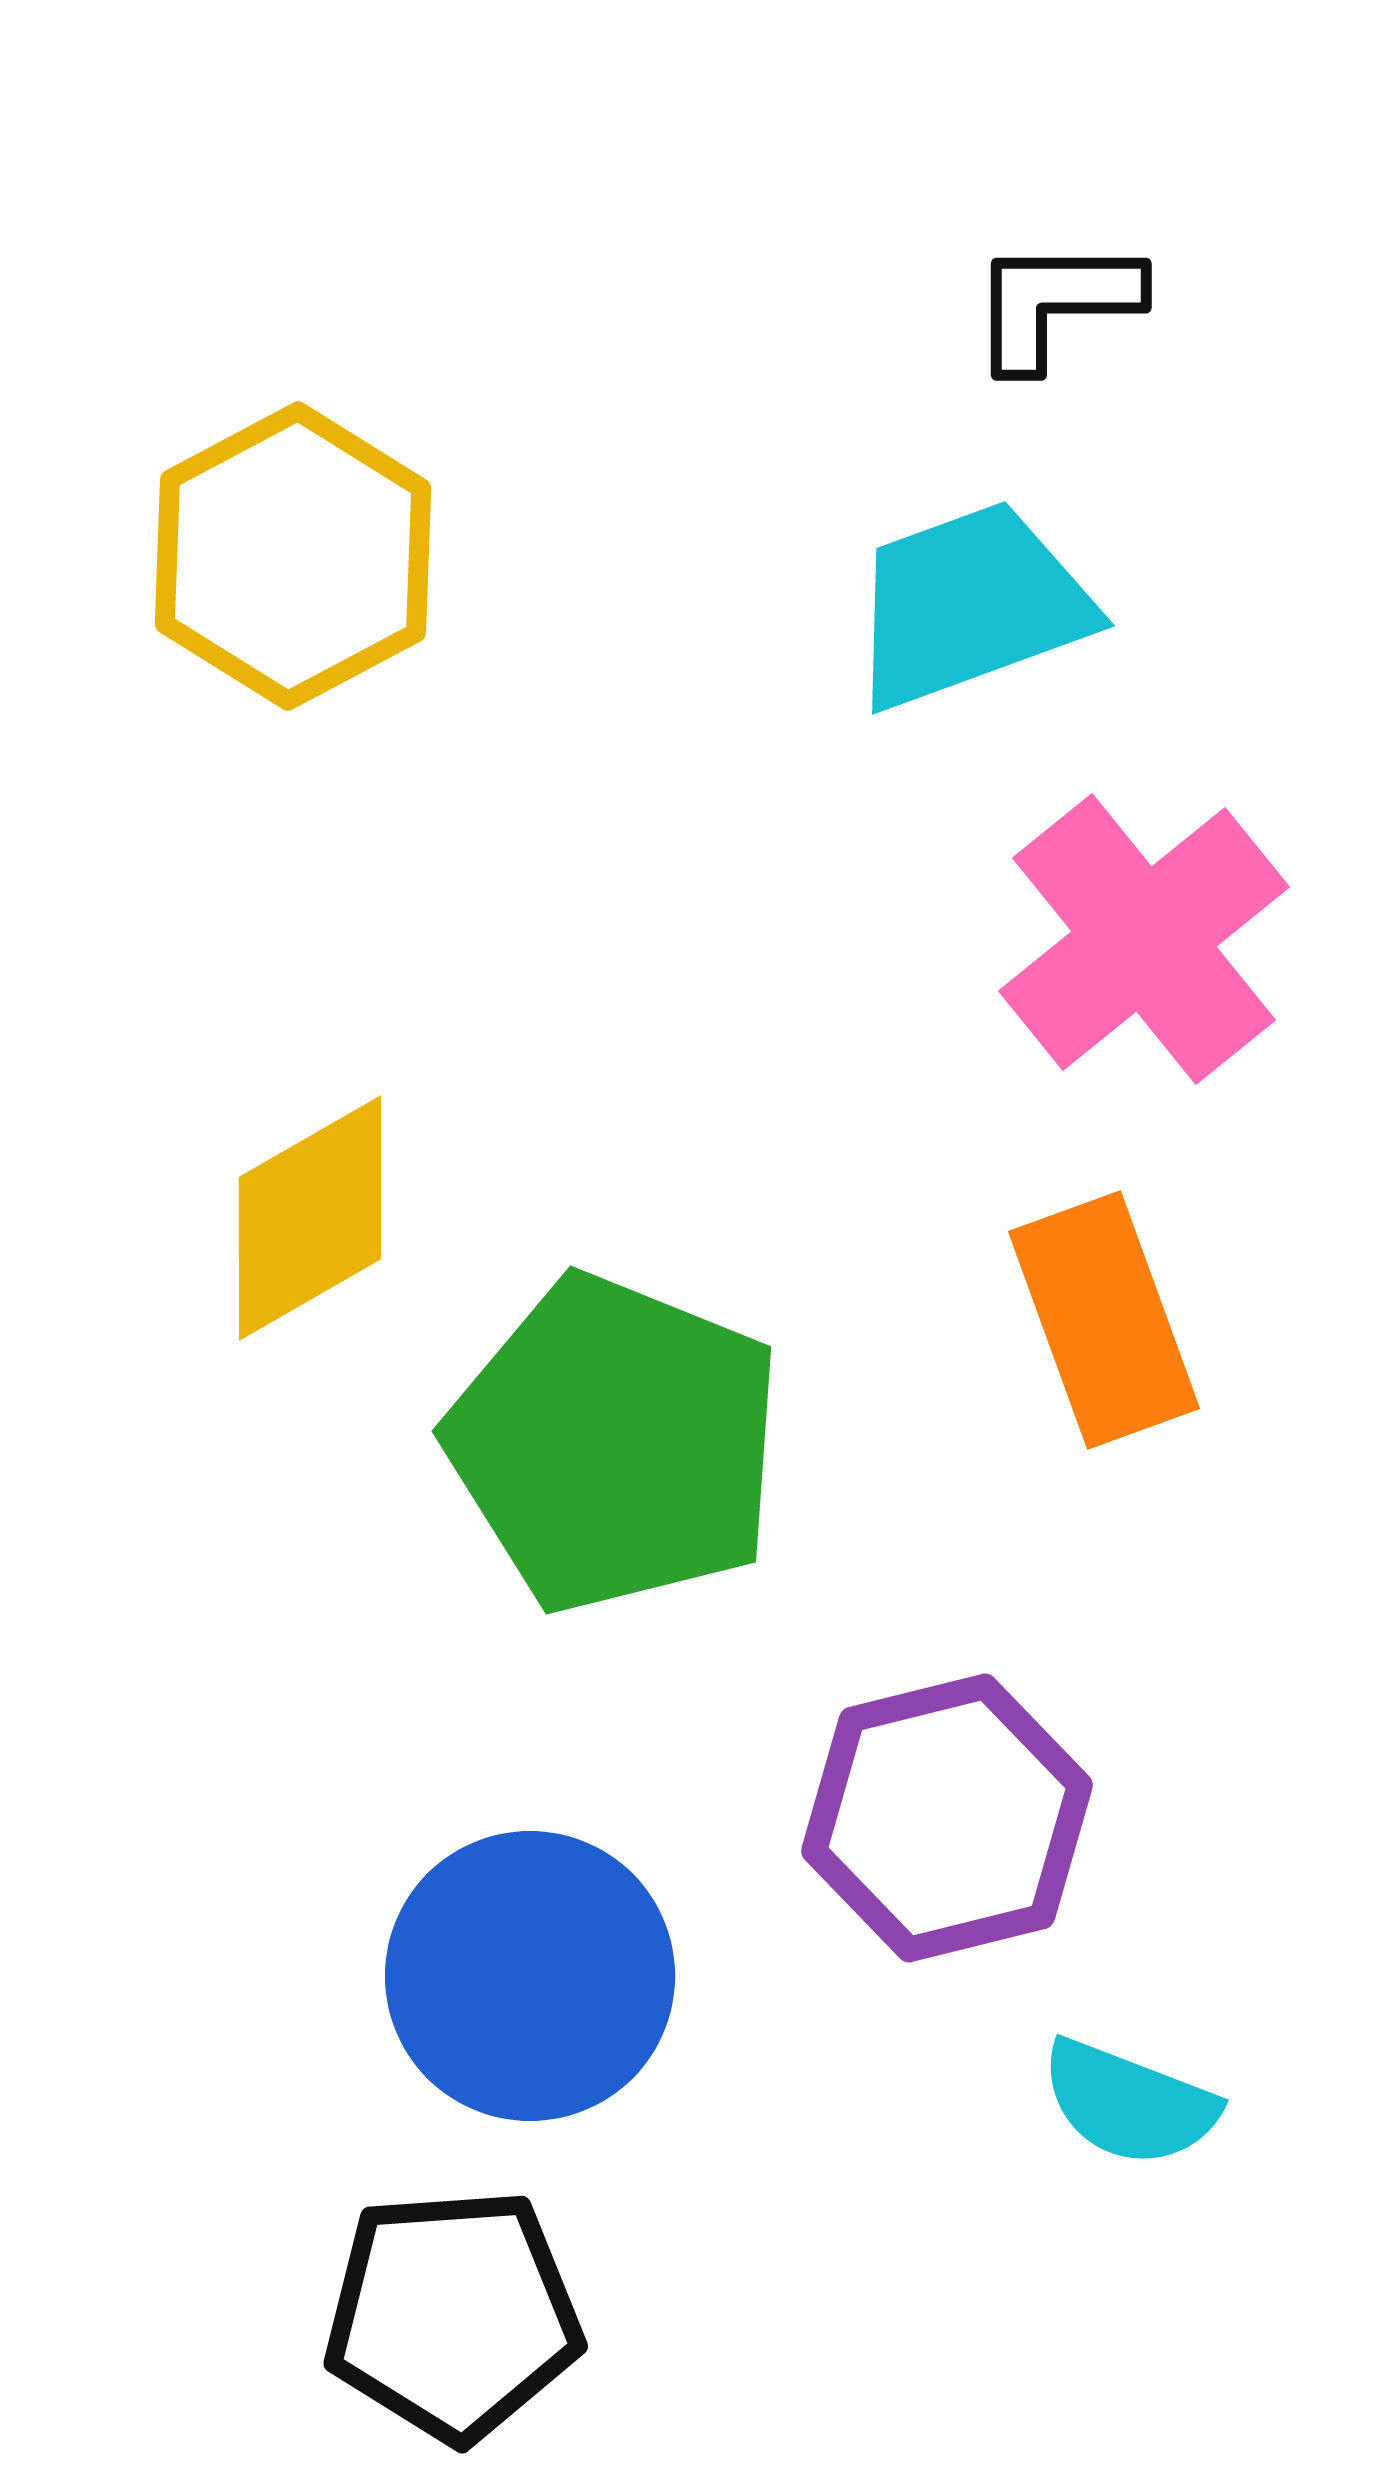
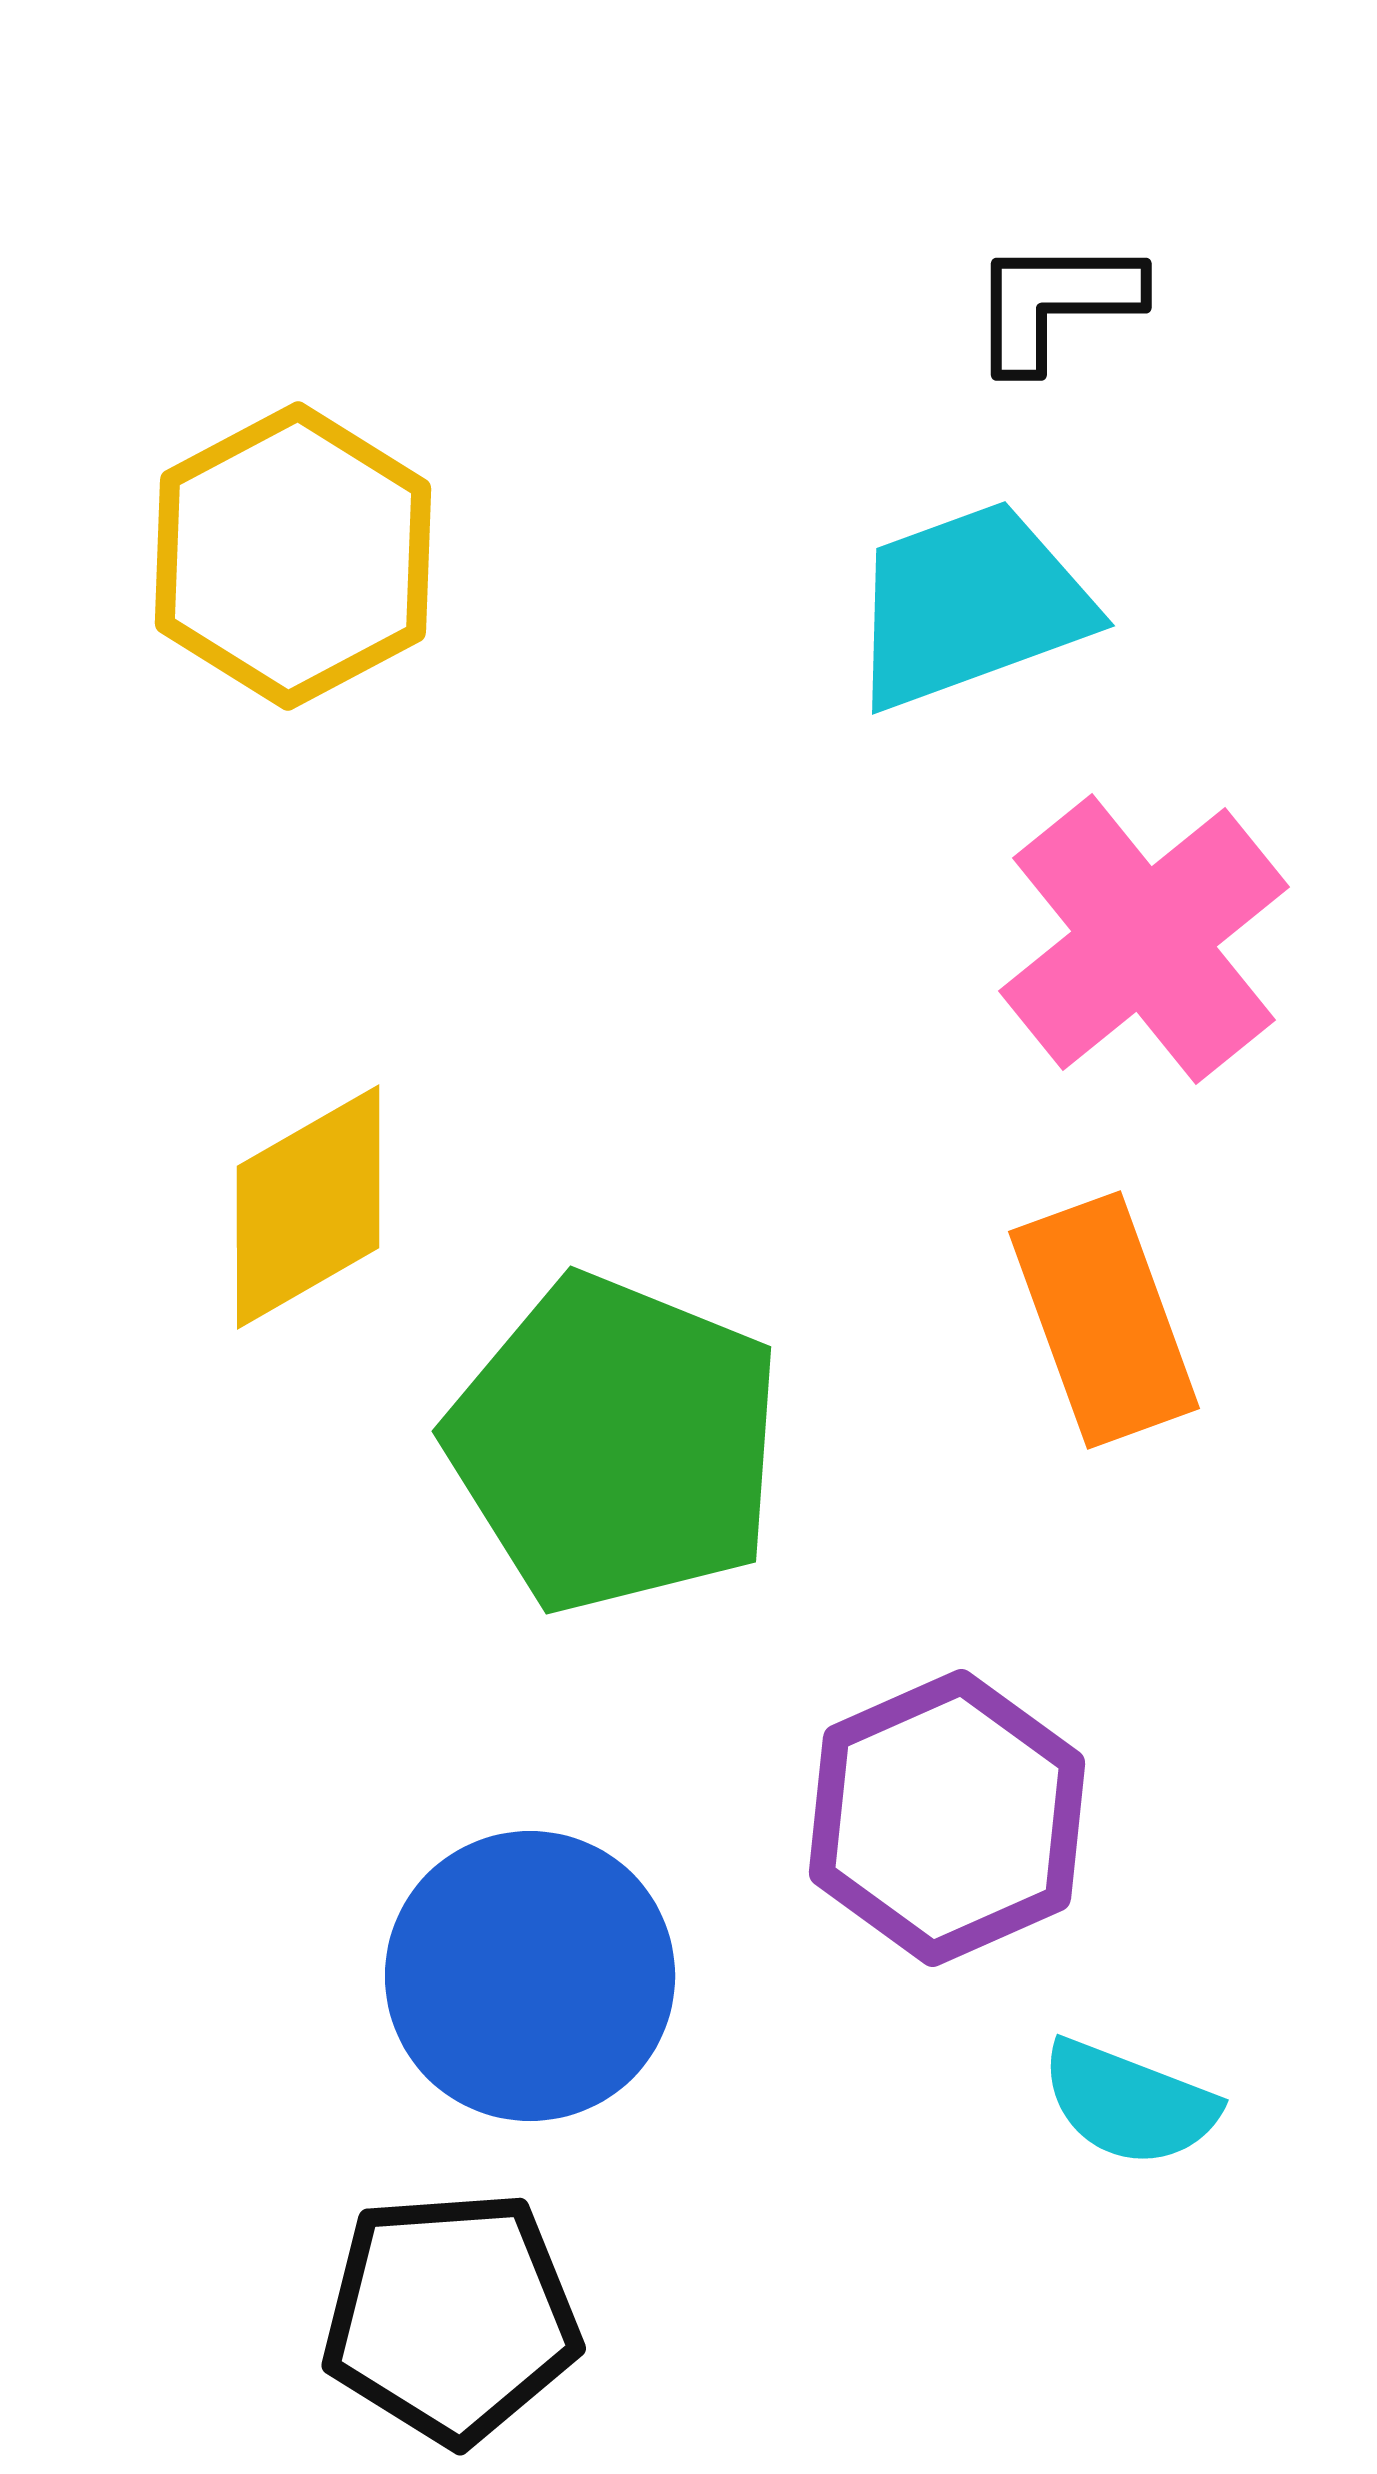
yellow diamond: moved 2 px left, 11 px up
purple hexagon: rotated 10 degrees counterclockwise
black pentagon: moved 2 px left, 2 px down
